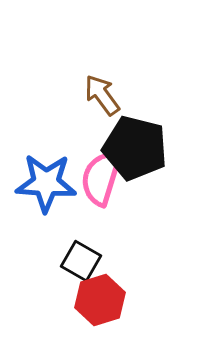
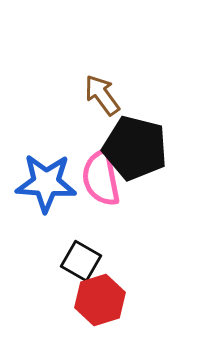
pink semicircle: rotated 28 degrees counterclockwise
